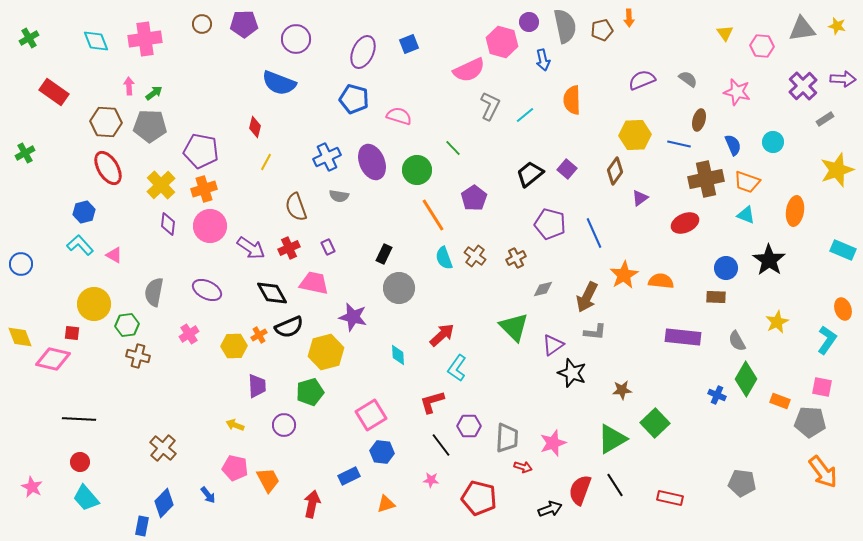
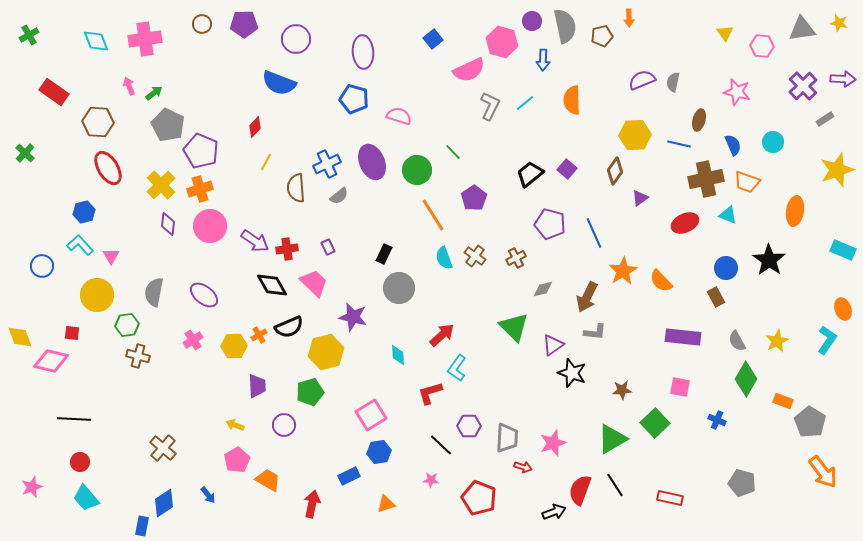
purple circle at (529, 22): moved 3 px right, 1 px up
yellow star at (837, 26): moved 2 px right, 3 px up
brown pentagon at (602, 30): moved 6 px down
green cross at (29, 38): moved 3 px up
blue square at (409, 44): moved 24 px right, 5 px up; rotated 18 degrees counterclockwise
purple ellipse at (363, 52): rotated 28 degrees counterclockwise
blue arrow at (543, 60): rotated 15 degrees clockwise
gray semicircle at (688, 79): moved 15 px left, 3 px down; rotated 114 degrees counterclockwise
pink arrow at (129, 86): rotated 18 degrees counterclockwise
cyan line at (525, 115): moved 12 px up
brown hexagon at (106, 122): moved 8 px left
gray pentagon at (150, 126): moved 18 px right, 1 px up; rotated 24 degrees clockwise
red diamond at (255, 127): rotated 30 degrees clockwise
green line at (453, 148): moved 4 px down
purple pentagon at (201, 151): rotated 12 degrees clockwise
green cross at (25, 153): rotated 18 degrees counterclockwise
blue cross at (327, 157): moved 7 px down
orange cross at (204, 189): moved 4 px left
gray semicircle at (339, 196): rotated 48 degrees counterclockwise
brown semicircle at (296, 207): moved 19 px up; rotated 16 degrees clockwise
cyan triangle at (746, 215): moved 18 px left
purple arrow at (251, 248): moved 4 px right, 7 px up
red cross at (289, 248): moved 2 px left, 1 px down; rotated 15 degrees clockwise
pink triangle at (114, 255): moved 3 px left, 1 px down; rotated 30 degrees clockwise
blue circle at (21, 264): moved 21 px right, 2 px down
orange star at (624, 275): moved 1 px left, 4 px up
orange semicircle at (661, 281): rotated 140 degrees counterclockwise
pink trapezoid at (314, 283): rotated 32 degrees clockwise
purple ellipse at (207, 290): moved 3 px left, 5 px down; rotated 12 degrees clockwise
black diamond at (272, 293): moved 8 px up
brown rectangle at (716, 297): rotated 60 degrees clockwise
yellow circle at (94, 304): moved 3 px right, 9 px up
yellow star at (777, 322): moved 19 px down
pink cross at (189, 334): moved 4 px right, 6 px down
pink diamond at (53, 359): moved 2 px left, 2 px down
pink square at (822, 387): moved 142 px left
blue cross at (717, 395): moved 25 px down
orange rectangle at (780, 401): moved 3 px right
red L-shape at (432, 402): moved 2 px left, 9 px up
black line at (79, 419): moved 5 px left
gray pentagon at (810, 422): rotated 28 degrees clockwise
black line at (441, 445): rotated 10 degrees counterclockwise
blue hexagon at (382, 452): moved 3 px left; rotated 15 degrees counterclockwise
pink pentagon at (235, 468): moved 2 px right, 8 px up; rotated 30 degrees clockwise
orange trapezoid at (268, 480): rotated 32 degrees counterclockwise
gray pentagon at (742, 483): rotated 8 degrees clockwise
pink star at (32, 487): rotated 25 degrees clockwise
red pentagon at (479, 498): rotated 8 degrees clockwise
blue diamond at (164, 503): rotated 12 degrees clockwise
black arrow at (550, 509): moved 4 px right, 3 px down
